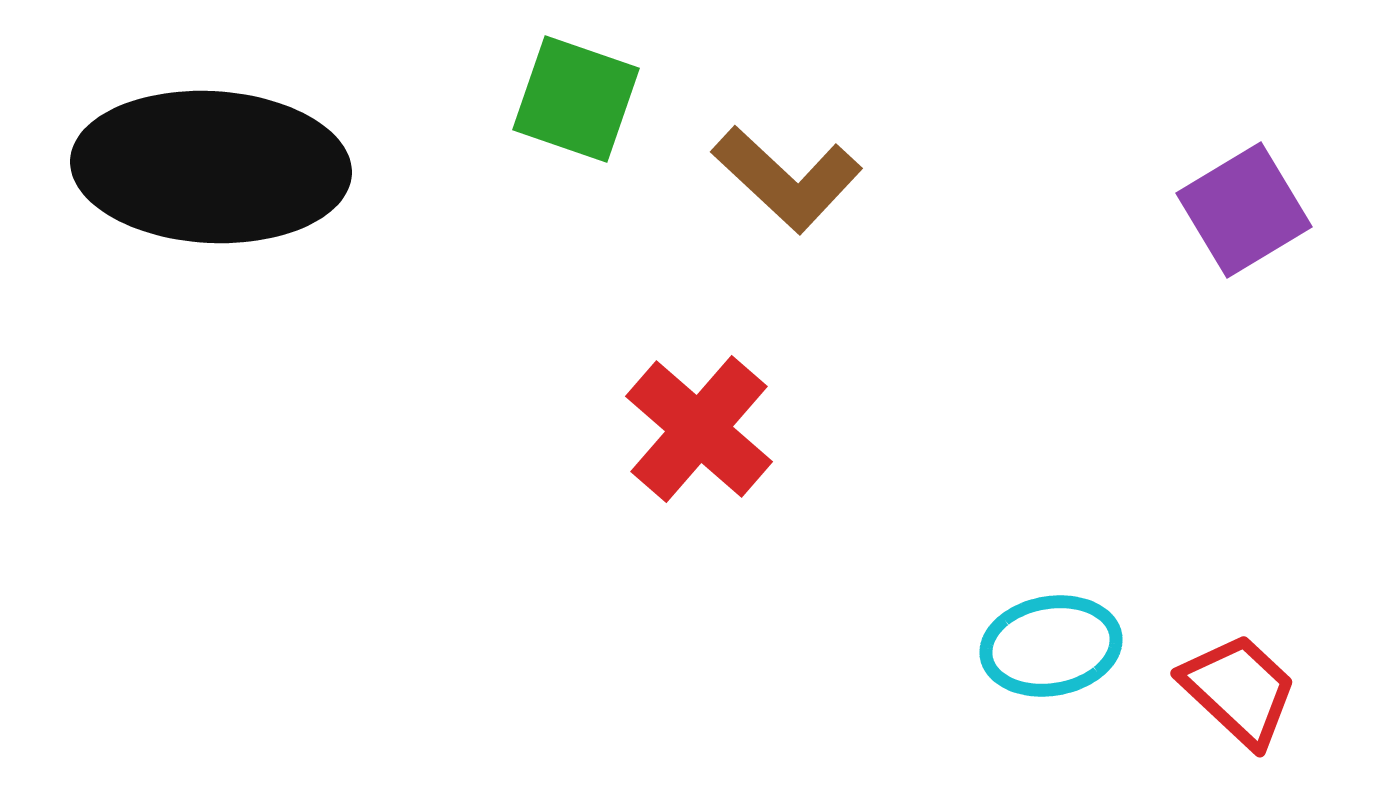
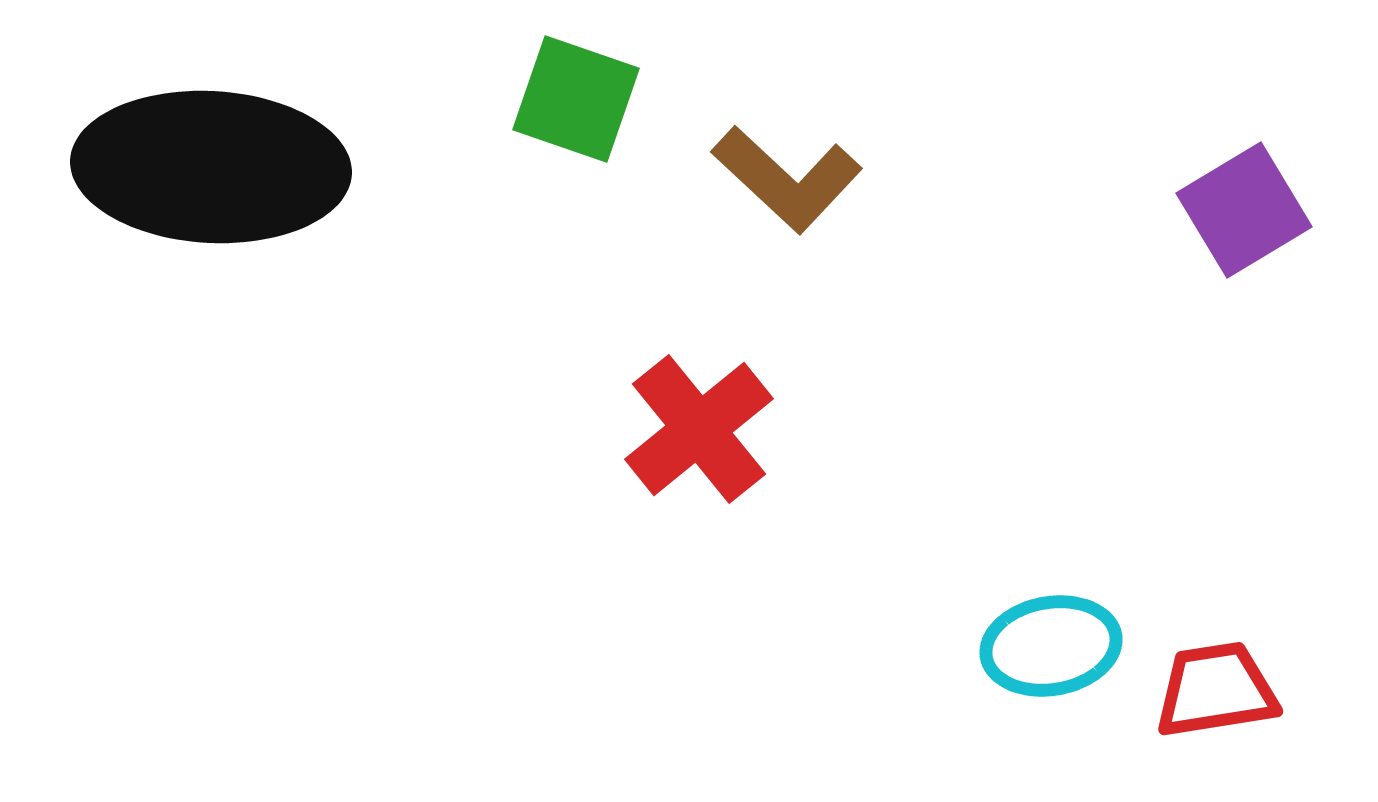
red cross: rotated 10 degrees clockwise
red trapezoid: moved 23 px left; rotated 52 degrees counterclockwise
